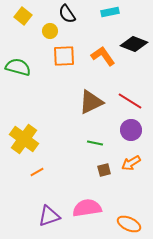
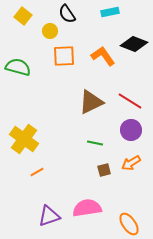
orange ellipse: rotated 30 degrees clockwise
